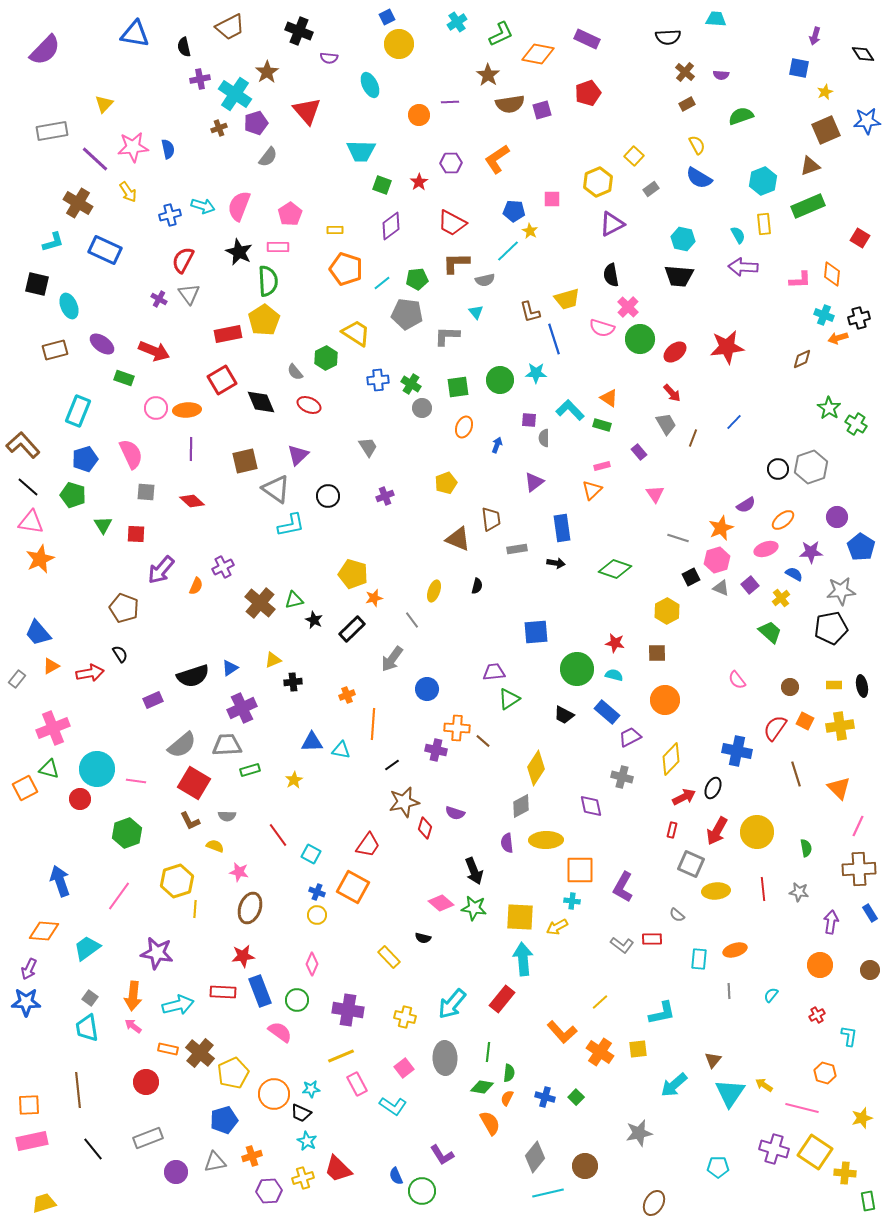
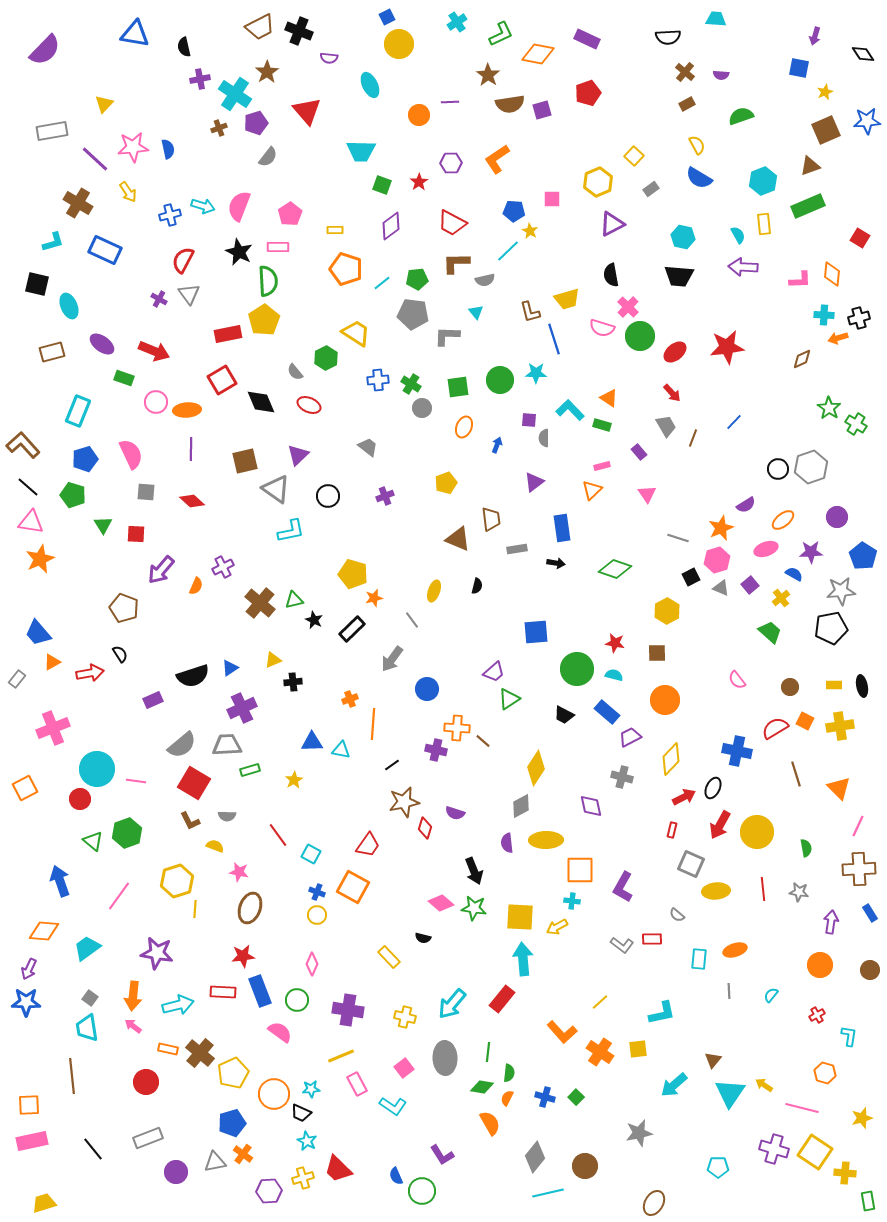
brown trapezoid at (230, 27): moved 30 px right
cyan hexagon at (683, 239): moved 2 px up
gray pentagon at (407, 314): moved 6 px right
cyan cross at (824, 315): rotated 18 degrees counterclockwise
green circle at (640, 339): moved 3 px up
brown rectangle at (55, 350): moved 3 px left, 2 px down
pink circle at (156, 408): moved 6 px up
gray trapezoid at (666, 424): moved 2 px down
gray trapezoid at (368, 447): rotated 20 degrees counterclockwise
pink triangle at (655, 494): moved 8 px left
cyan L-shape at (291, 525): moved 6 px down
blue pentagon at (861, 547): moved 2 px right, 9 px down
orange triangle at (51, 666): moved 1 px right, 4 px up
purple trapezoid at (494, 672): rotated 145 degrees clockwise
orange cross at (347, 695): moved 3 px right, 4 px down
red semicircle at (775, 728): rotated 24 degrees clockwise
green triangle at (49, 769): moved 44 px right, 72 px down; rotated 25 degrees clockwise
red arrow at (717, 831): moved 3 px right, 6 px up
brown line at (78, 1090): moved 6 px left, 14 px up
blue pentagon at (224, 1120): moved 8 px right, 3 px down
orange cross at (252, 1156): moved 9 px left, 2 px up; rotated 36 degrees counterclockwise
